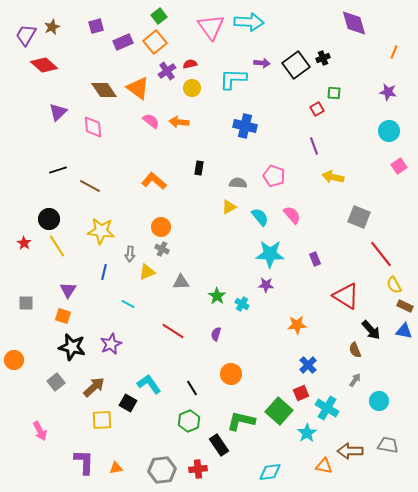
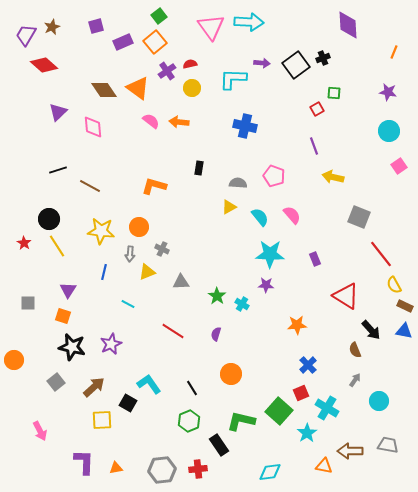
purple diamond at (354, 23): moved 6 px left, 2 px down; rotated 12 degrees clockwise
orange L-shape at (154, 181): moved 5 px down; rotated 25 degrees counterclockwise
orange circle at (161, 227): moved 22 px left
gray square at (26, 303): moved 2 px right
